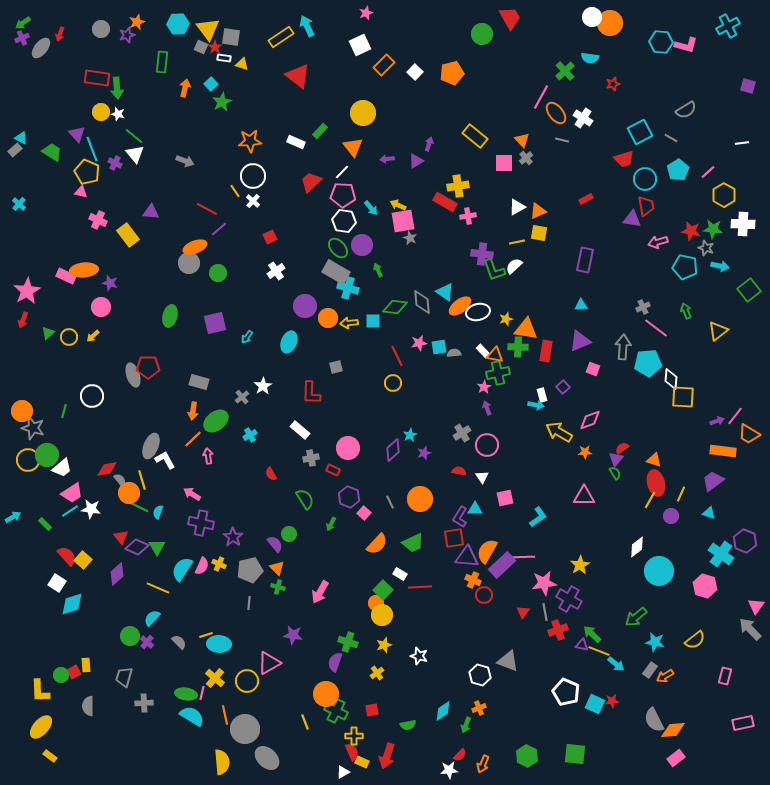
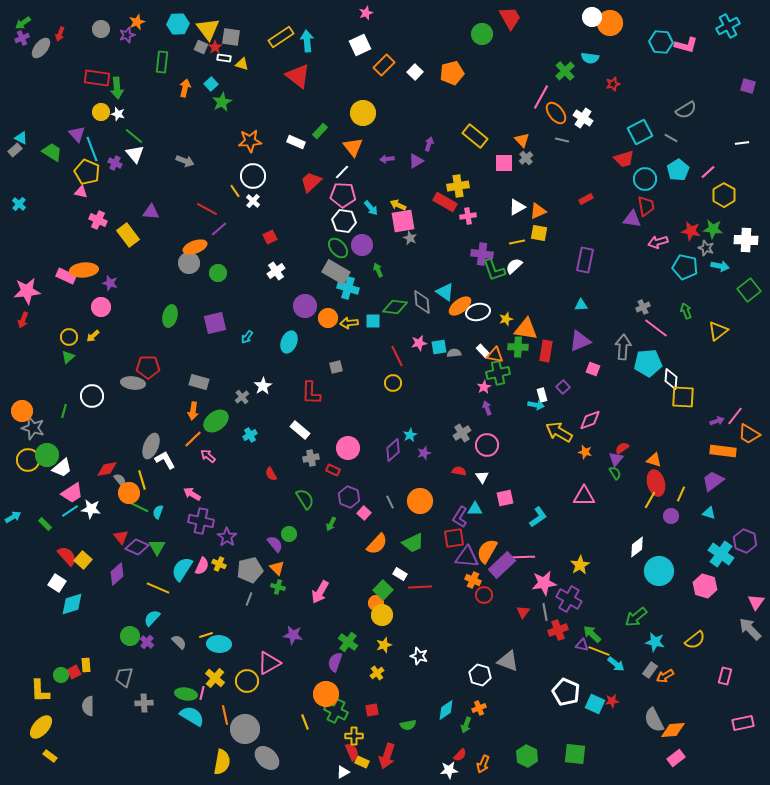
cyan arrow at (307, 26): moved 15 px down; rotated 20 degrees clockwise
white cross at (743, 224): moved 3 px right, 16 px down
pink star at (27, 291): rotated 24 degrees clockwise
green triangle at (48, 333): moved 20 px right, 24 px down
gray ellipse at (133, 375): moved 8 px down; rotated 65 degrees counterclockwise
orange star at (585, 452): rotated 16 degrees clockwise
pink arrow at (208, 456): rotated 42 degrees counterclockwise
orange circle at (420, 499): moved 2 px down
purple cross at (201, 523): moved 2 px up
purple star at (233, 537): moved 6 px left
gray line at (249, 603): moved 4 px up; rotated 16 degrees clockwise
pink triangle at (756, 606): moved 4 px up
green cross at (348, 642): rotated 18 degrees clockwise
cyan diamond at (443, 711): moved 3 px right, 1 px up
yellow semicircle at (222, 762): rotated 15 degrees clockwise
